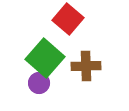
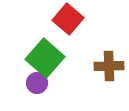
brown cross: moved 23 px right
purple circle: moved 2 px left
